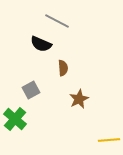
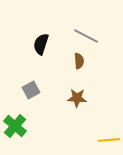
gray line: moved 29 px right, 15 px down
black semicircle: rotated 85 degrees clockwise
brown semicircle: moved 16 px right, 7 px up
brown star: moved 2 px left, 1 px up; rotated 30 degrees clockwise
green cross: moved 7 px down
